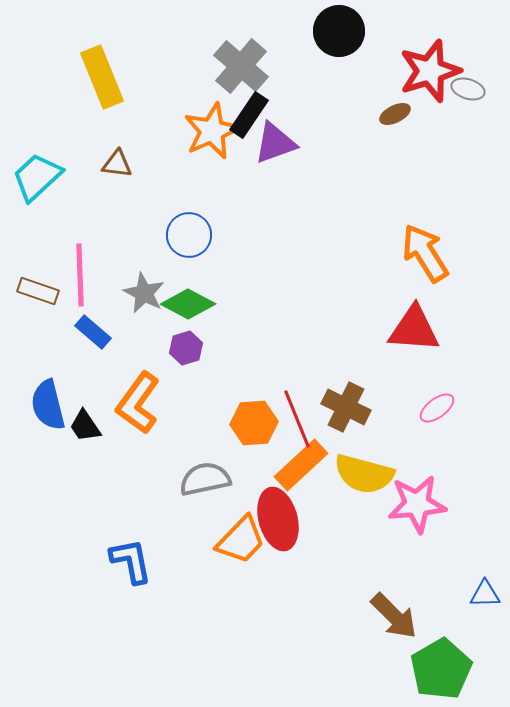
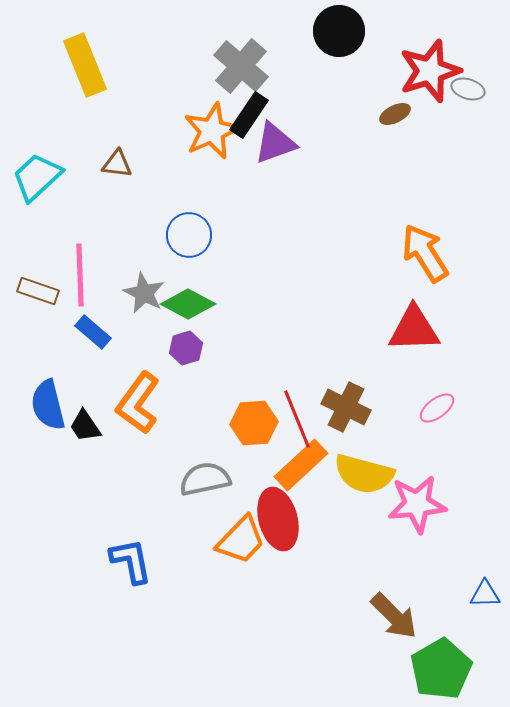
yellow rectangle: moved 17 px left, 12 px up
red triangle: rotated 6 degrees counterclockwise
